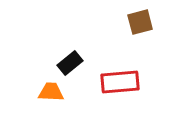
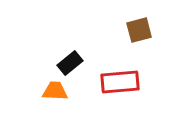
brown square: moved 1 px left, 8 px down
orange trapezoid: moved 4 px right, 1 px up
